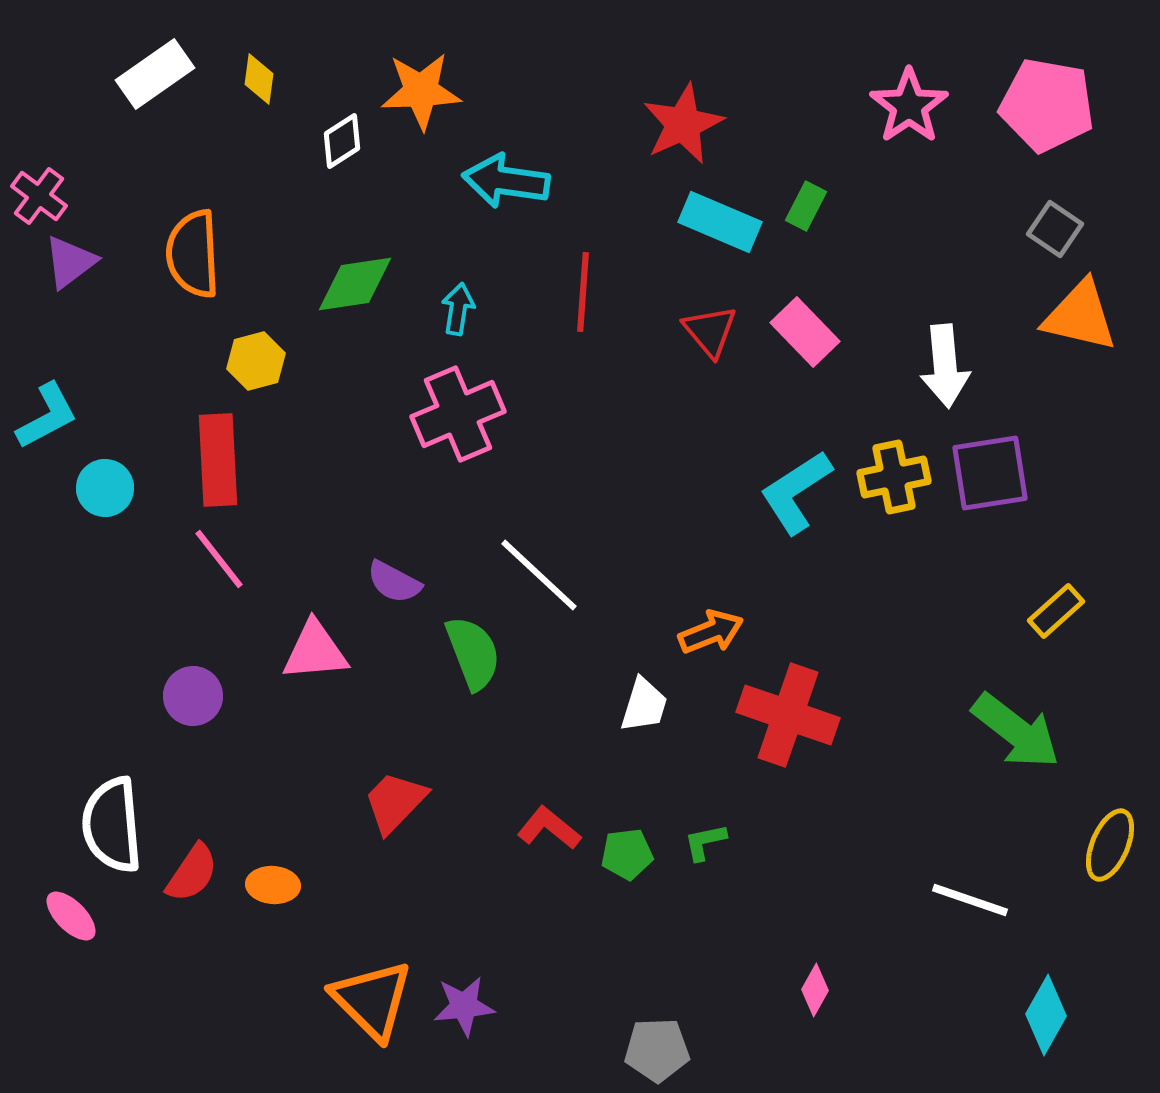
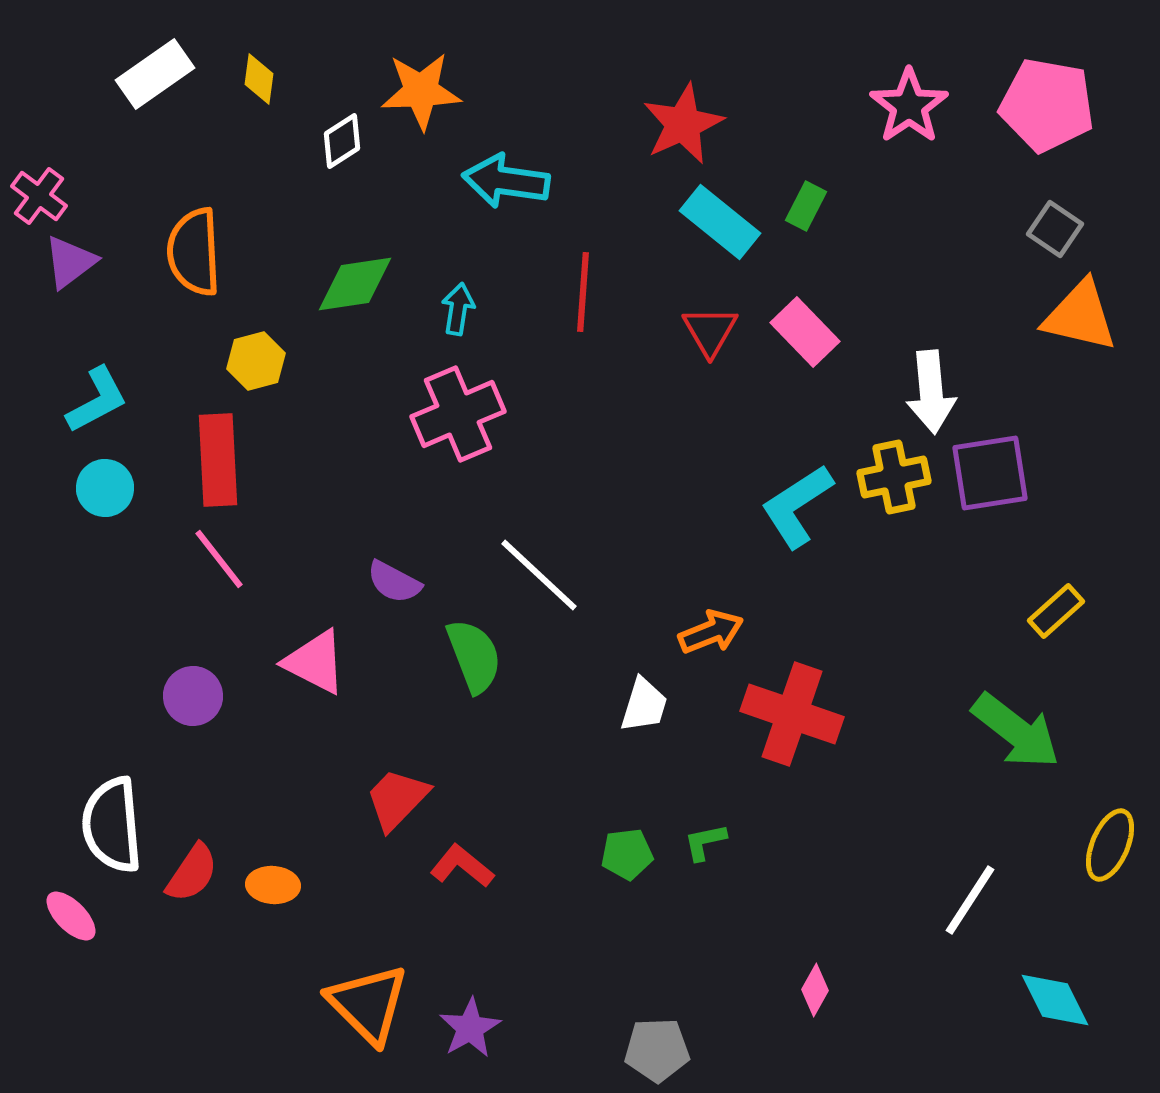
cyan rectangle at (720, 222): rotated 16 degrees clockwise
orange semicircle at (193, 254): moved 1 px right, 2 px up
red triangle at (710, 331): rotated 10 degrees clockwise
white arrow at (945, 366): moved 14 px left, 26 px down
cyan L-shape at (47, 416): moved 50 px right, 16 px up
cyan L-shape at (796, 492): moved 1 px right, 14 px down
pink triangle at (315, 651): moved 11 px down; rotated 32 degrees clockwise
green semicircle at (473, 653): moved 1 px right, 3 px down
red cross at (788, 715): moved 4 px right, 1 px up
red trapezoid at (395, 802): moved 2 px right, 3 px up
red L-shape at (549, 828): moved 87 px left, 38 px down
white line at (970, 900): rotated 76 degrees counterclockwise
orange triangle at (372, 1000): moved 4 px left, 4 px down
purple star at (464, 1006): moved 6 px right, 22 px down; rotated 24 degrees counterclockwise
cyan diamond at (1046, 1015): moved 9 px right, 15 px up; rotated 56 degrees counterclockwise
